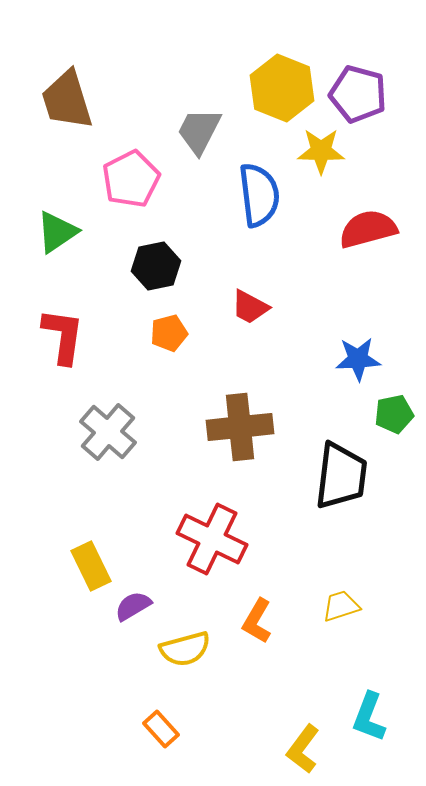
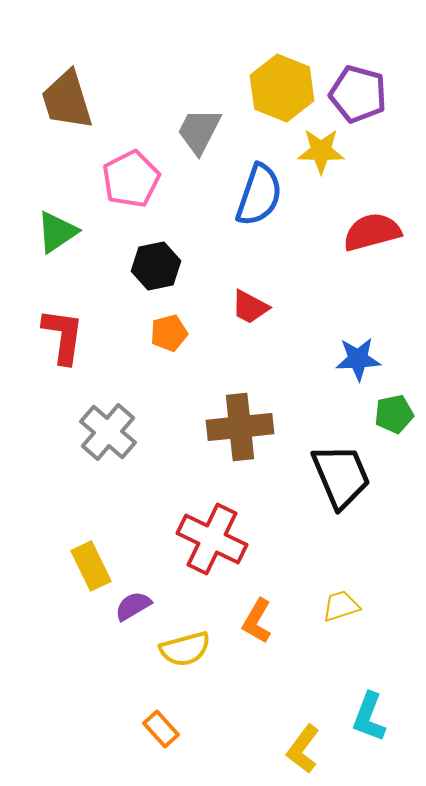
blue semicircle: rotated 26 degrees clockwise
red semicircle: moved 4 px right, 3 px down
black trapezoid: rotated 30 degrees counterclockwise
